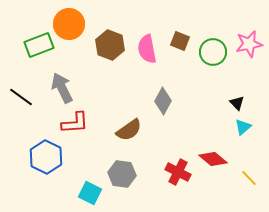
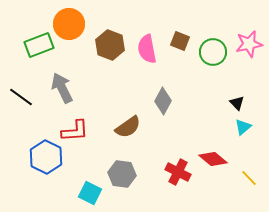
red L-shape: moved 8 px down
brown semicircle: moved 1 px left, 3 px up
